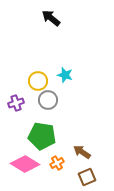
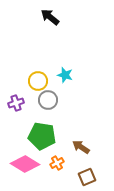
black arrow: moved 1 px left, 1 px up
brown arrow: moved 1 px left, 5 px up
